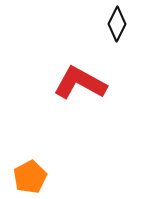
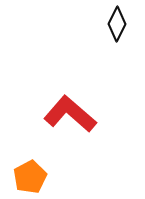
red L-shape: moved 10 px left, 31 px down; rotated 12 degrees clockwise
